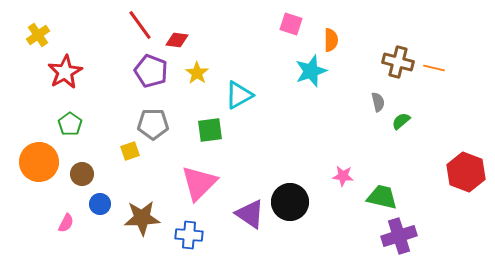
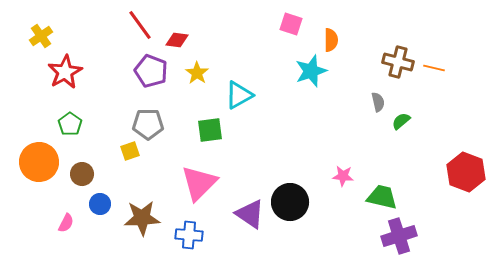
yellow cross: moved 3 px right, 1 px down
gray pentagon: moved 5 px left
